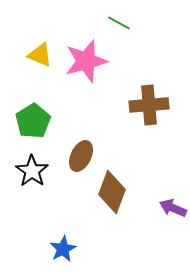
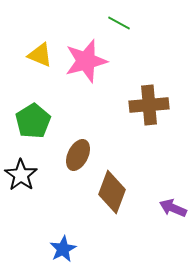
brown ellipse: moved 3 px left, 1 px up
black star: moved 11 px left, 4 px down
